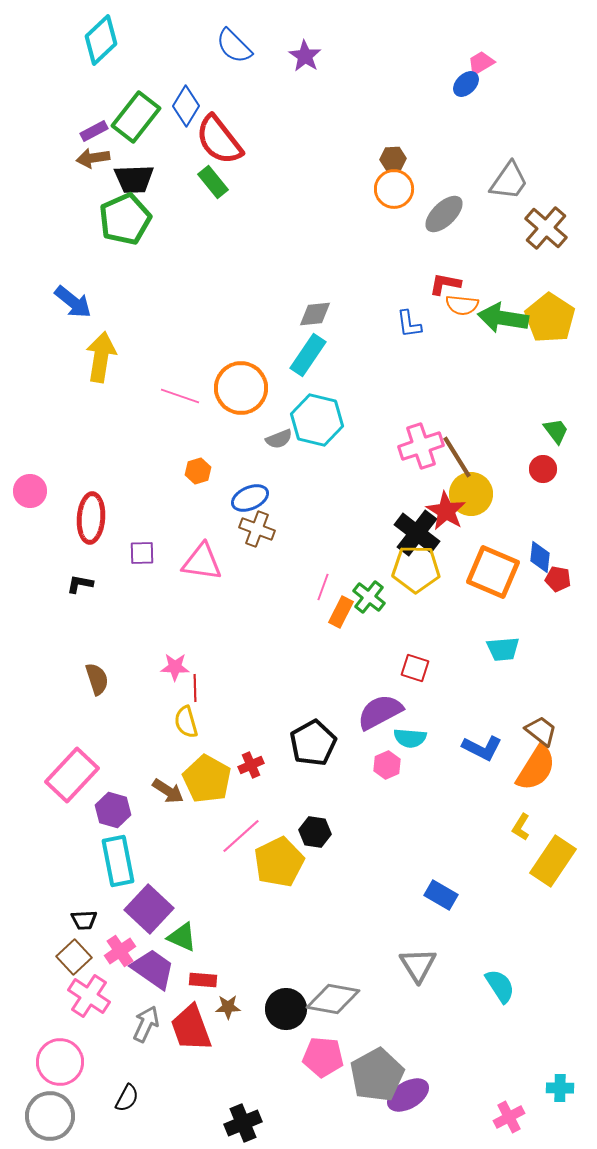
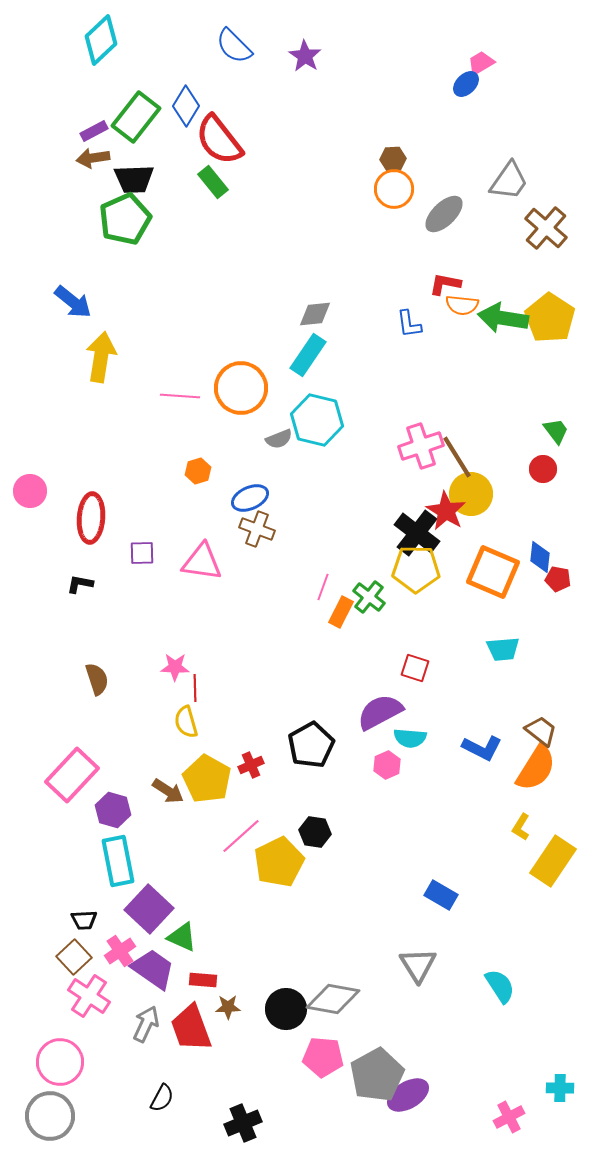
pink line at (180, 396): rotated 15 degrees counterclockwise
black pentagon at (313, 743): moved 2 px left, 2 px down
black semicircle at (127, 1098): moved 35 px right
